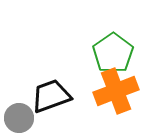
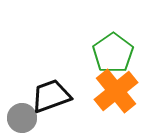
orange cross: rotated 18 degrees counterclockwise
gray circle: moved 3 px right
